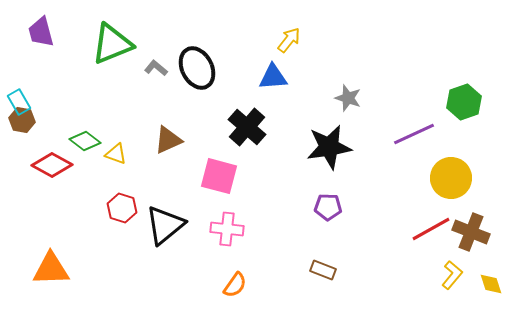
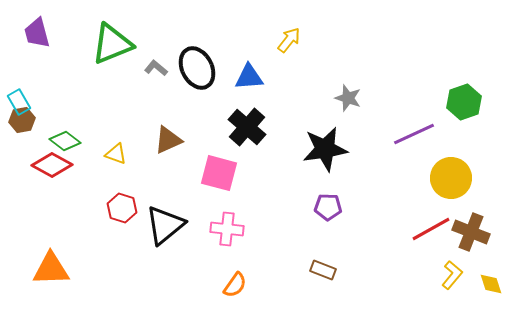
purple trapezoid: moved 4 px left, 1 px down
blue triangle: moved 24 px left
brown hexagon: rotated 20 degrees counterclockwise
green diamond: moved 20 px left
black star: moved 4 px left, 2 px down
pink square: moved 3 px up
